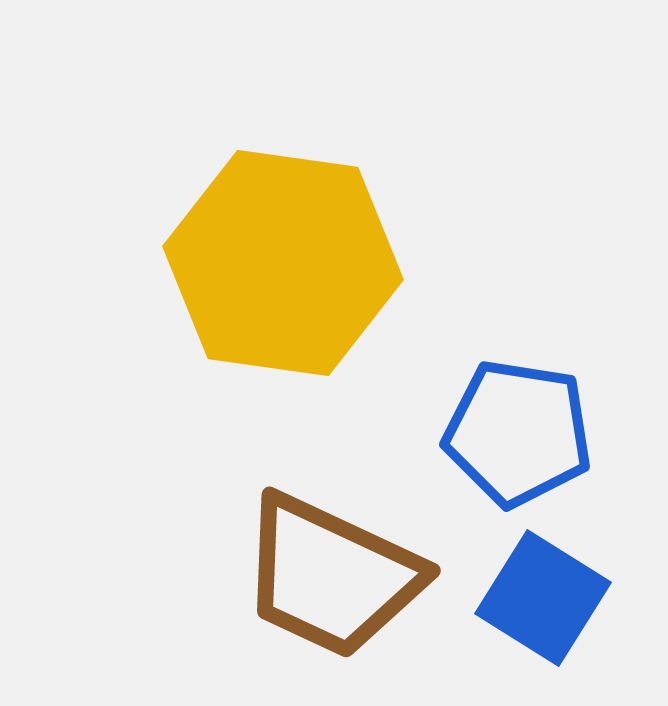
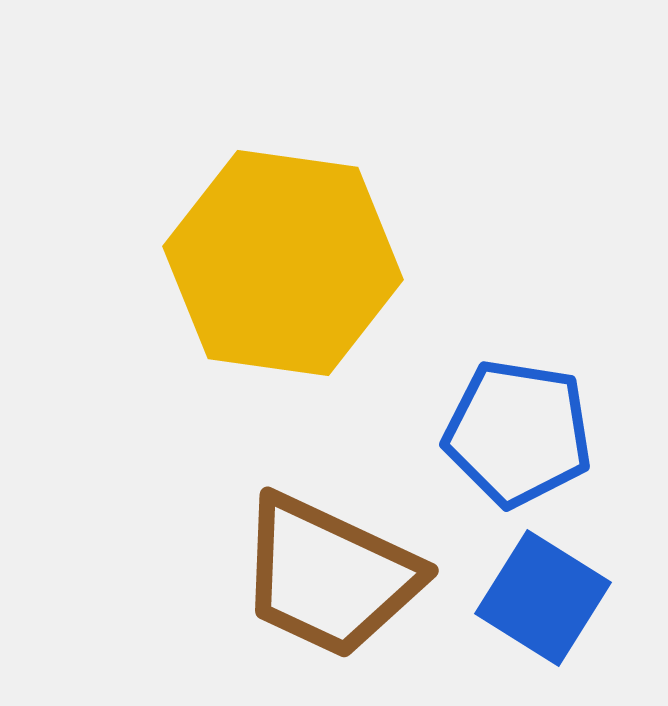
brown trapezoid: moved 2 px left
